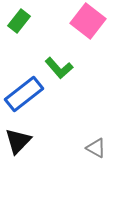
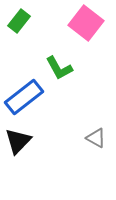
pink square: moved 2 px left, 2 px down
green L-shape: rotated 12 degrees clockwise
blue rectangle: moved 3 px down
gray triangle: moved 10 px up
